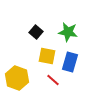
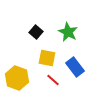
green star: rotated 18 degrees clockwise
yellow square: moved 2 px down
blue rectangle: moved 5 px right, 5 px down; rotated 54 degrees counterclockwise
